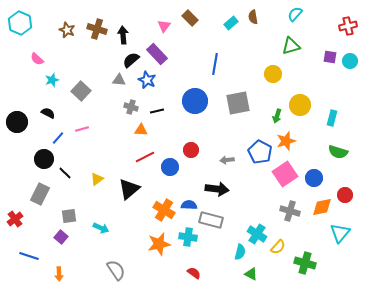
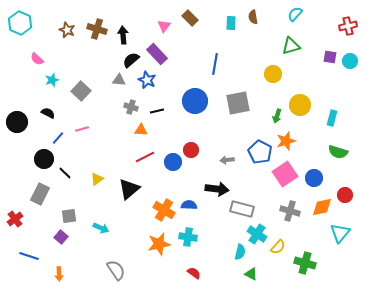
cyan rectangle at (231, 23): rotated 48 degrees counterclockwise
blue circle at (170, 167): moved 3 px right, 5 px up
gray rectangle at (211, 220): moved 31 px right, 11 px up
